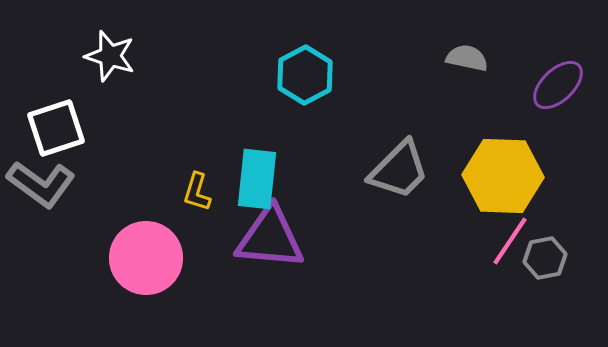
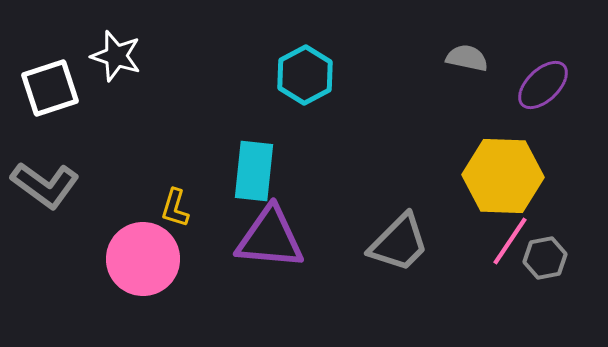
white star: moved 6 px right
purple ellipse: moved 15 px left
white square: moved 6 px left, 40 px up
gray trapezoid: moved 73 px down
cyan rectangle: moved 3 px left, 8 px up
gray L-shape: moved 4 px right, 1 px down
yellow L-shape: moved 22 px left, 16 px down
pink circle: moved 3 px left, 1 px down
